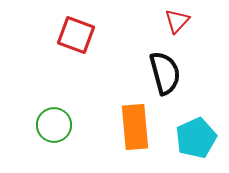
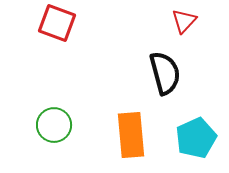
red triangle: moved 7 px right
red square: moved 19 px left, 12 px up
orange rectangle: moved 4 px left, 8 px down
